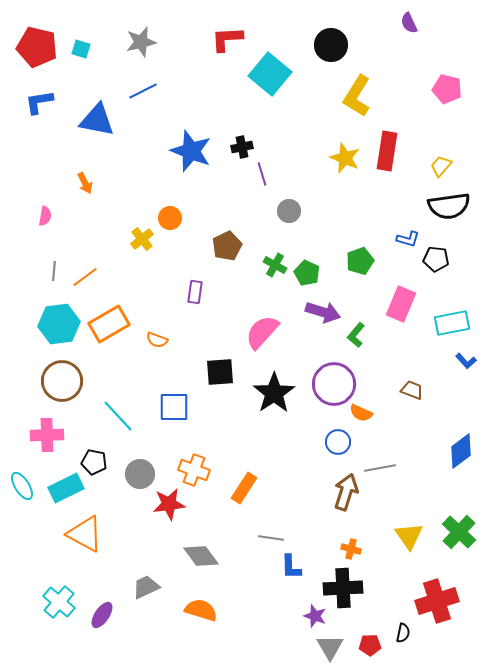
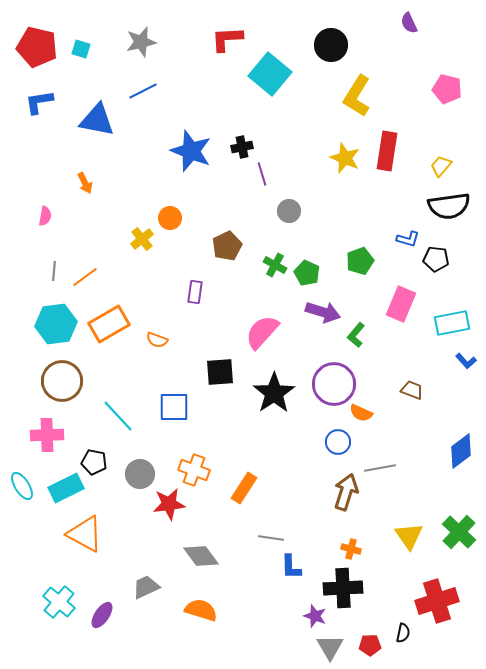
cyan hexagon at (59, 324): moved 3 px left
